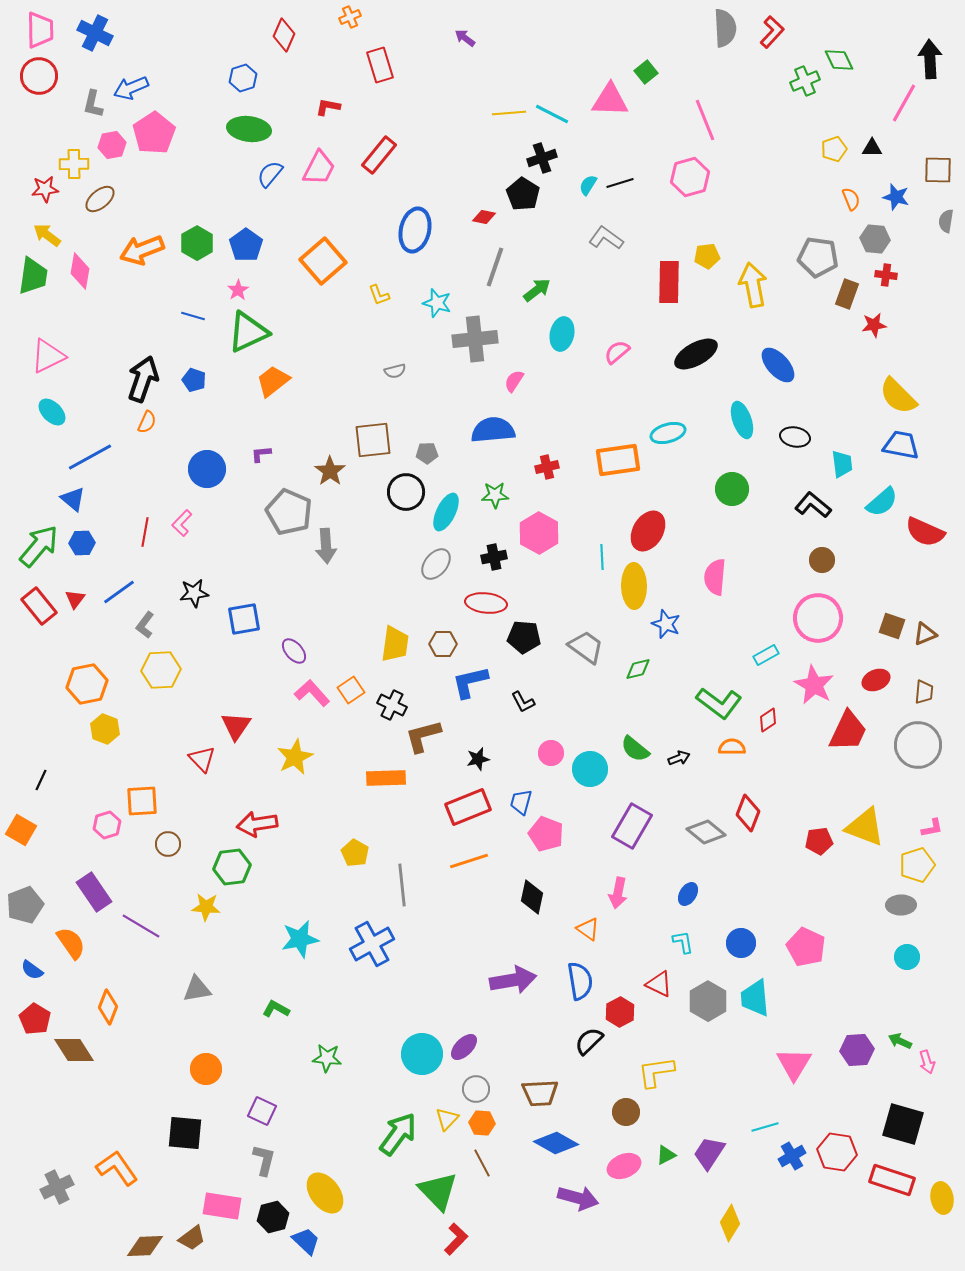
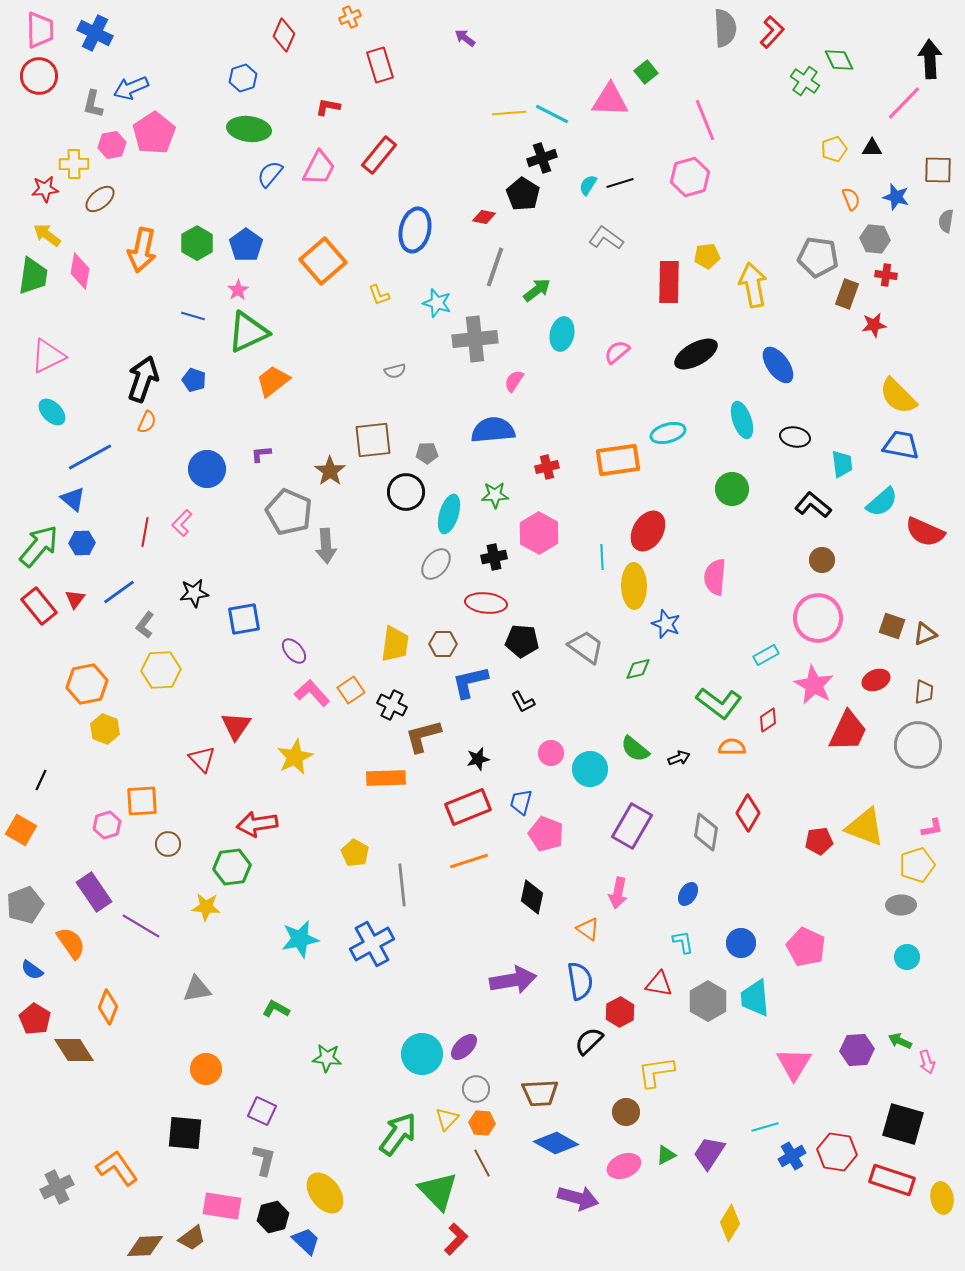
green cross at (805, 81): rotated 32 degrees counterclockwise
pink line at (904, 103): rotated 15 degrees clockwise
orange arrow at (142, 250): rotated 57 degrees counterclockwise
blue ellipse at (778, 365): rotated 6 degrees clockwise
cyan ellipse at (446, 512): moved 3 px right, 2 px down; rotated 9 degrees counterclockwise
black pentagon at (524, 637): moved 2 px left, 4 px down
red diamond at (748, 813): rotated 9 degrees clockwise
gray diamond at (706, 832): rotated 60 degrees clockwise
red triangle at (659, 984): rotated 16 degrees counterclockwise
